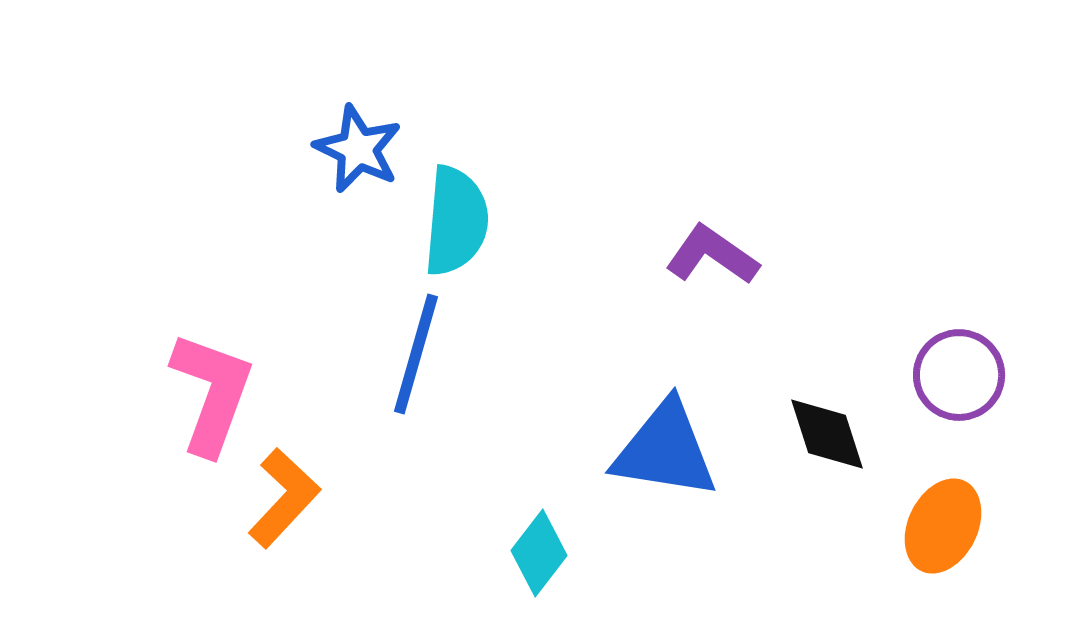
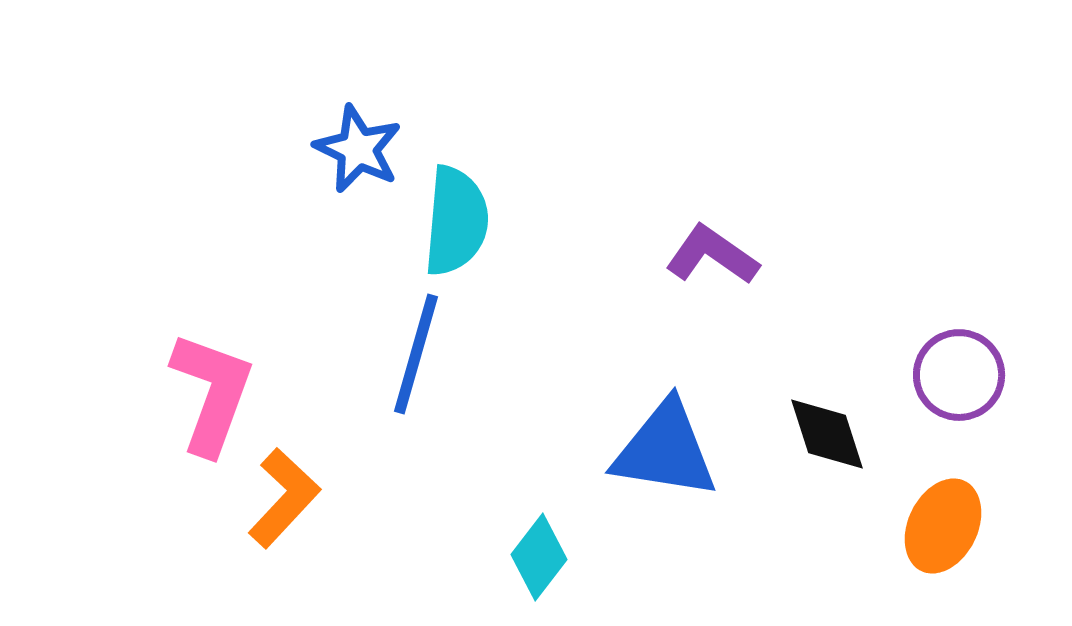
cyan diamond: moved 4 px down
